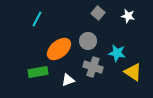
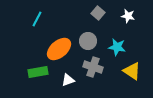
cyan star: moved 6 px up
yellow triangle: moved 1 px left, 1 px up
